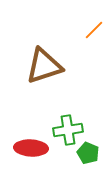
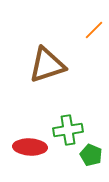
brown triangle: moved 3 px right, 1 px up
red ellipse: moved 1 px left, 1 px up
green pentagon: moved 3 px right, 2 px down
